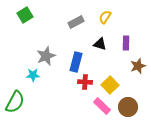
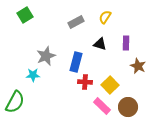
brown star: rotated 28 degrees counterclockwise
